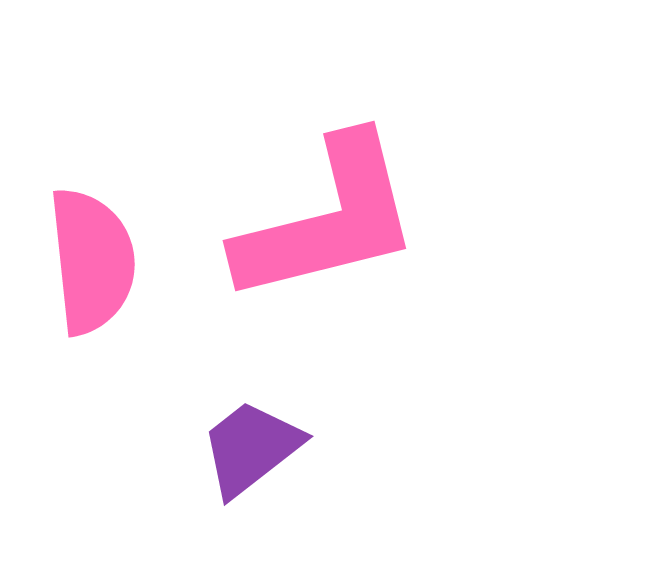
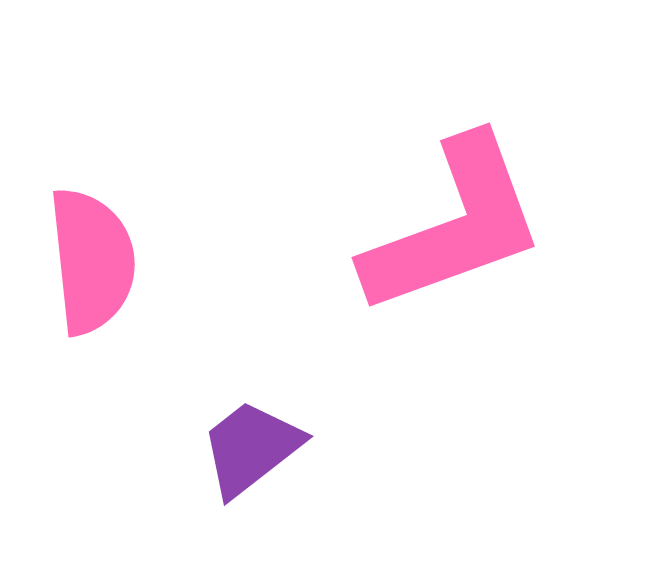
pink L-shape: moved 126 px right, 6 px down; rotated 6 degrees counterclockwise
